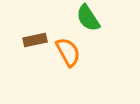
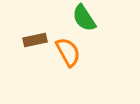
green semicircle: moved 4 px left
